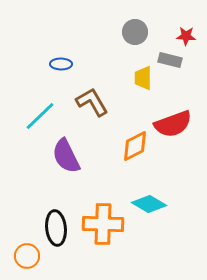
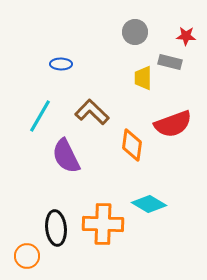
gray rectangle: moved 2 px down
brown L-shape: moved 10 px down; rotated 16 degrees counterclockwise
cyan line: rotated 16 degrees counterclockwise
orange diamond: moved 3 px left, 1 px up; rotated 56 degrees counterclockwise
